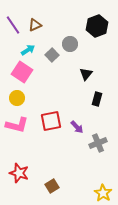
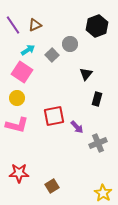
red square: moved 3 px right, 5 px up
red star: rotated 18 degrees counterclockwise
